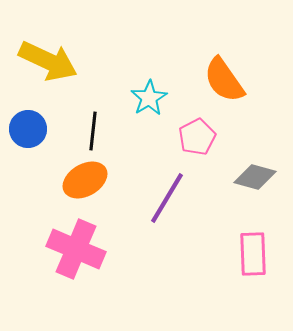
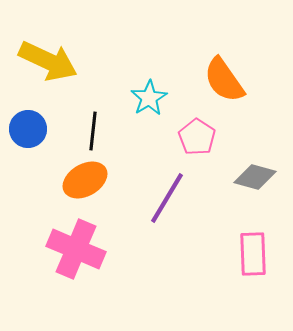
pink pentagon: rotated 12 degrees counterclockwise
